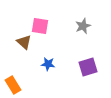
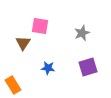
gray star: moved 1 px left, 7 px down
brown triangle: moved 1 px left, 1 px down; rotated 21 degrees clockwise
blue star: moved 4 px down
